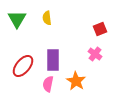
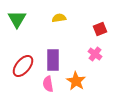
yellow semicircle: moved 12 px right; rotated 88 degrees clockwise
pink semicircle: rotated 21 degrees counterclockwise
